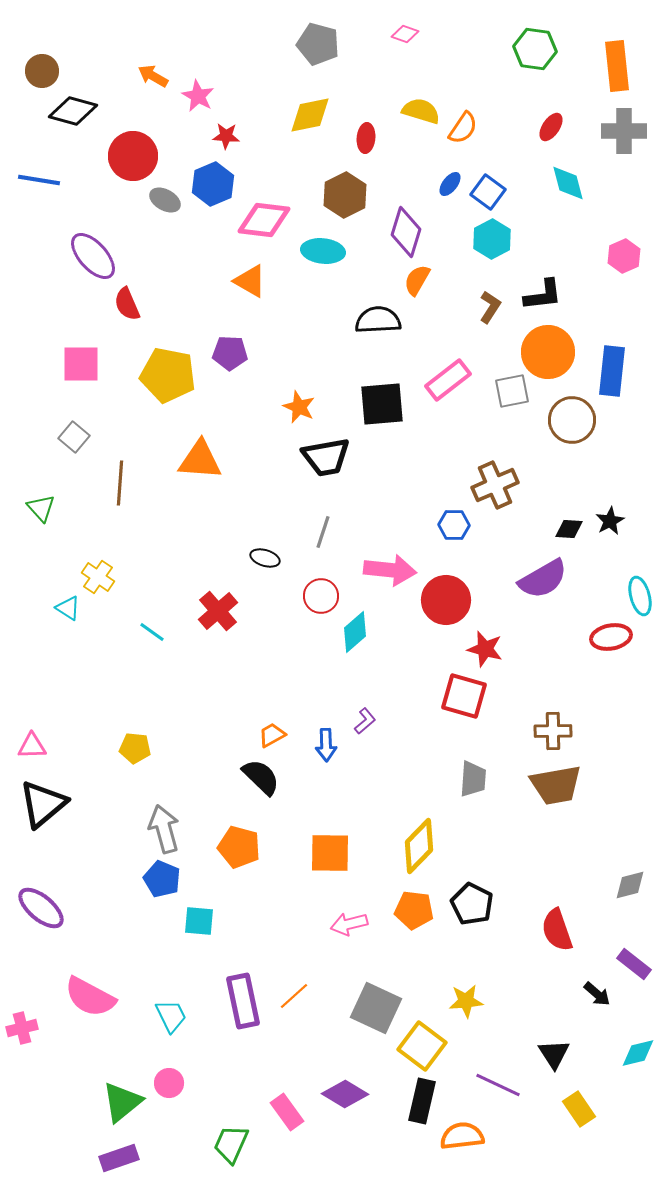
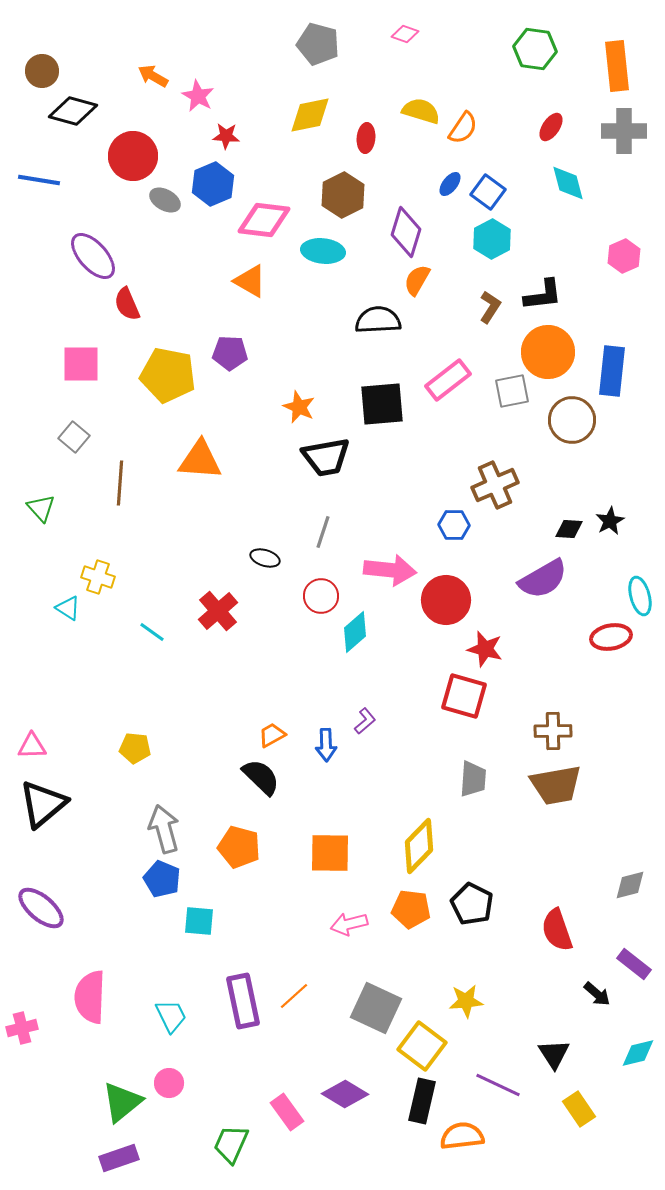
brown hexagon at (345, 195): moved 2 px left
yellow cross at (98, 577): rotated 16 degrees counterclockwise
orange pentagon at (414, 910): moved 3 px left, 1 px up
pink semicircle at (90, 997): rotated 64 degrees clockwise
